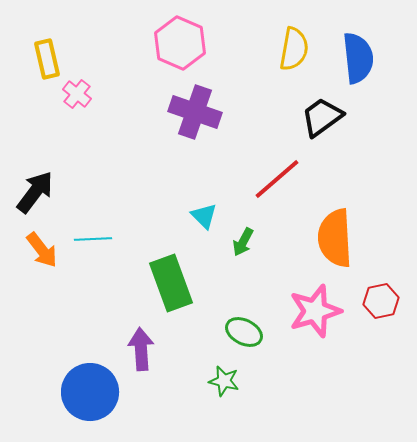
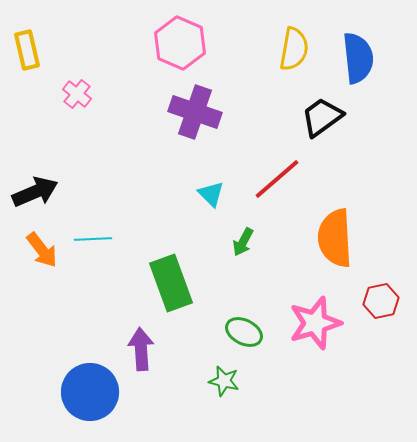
yellow rectangle: moved 20 px left, 9 px up
black arrow: rotated 30 degrees clockwise
cyan triangle: moved 7 px right, 22 px up
pink star: moved 12 px down
